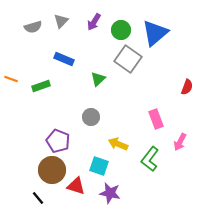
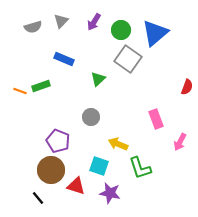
orange line: moved 9 px right, 12 px down
green L-shape: moved 10 px left, 9 px down; rotated 55 degrees counterclockwise
brown circle: moved 1 px left
